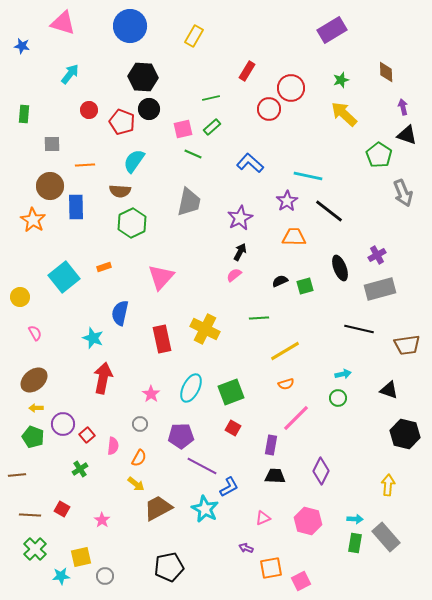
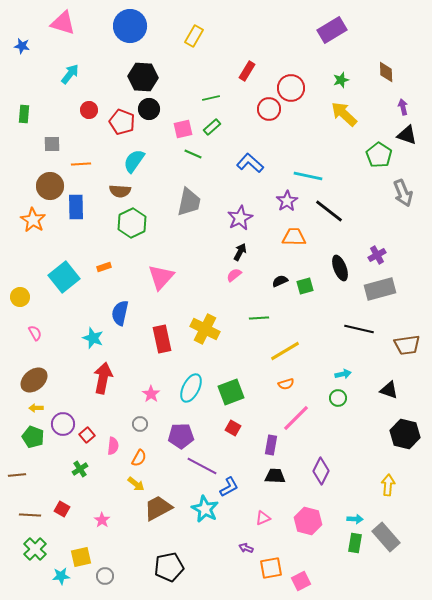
orange line at (85, 165): moved 4 px left, 1 px up
